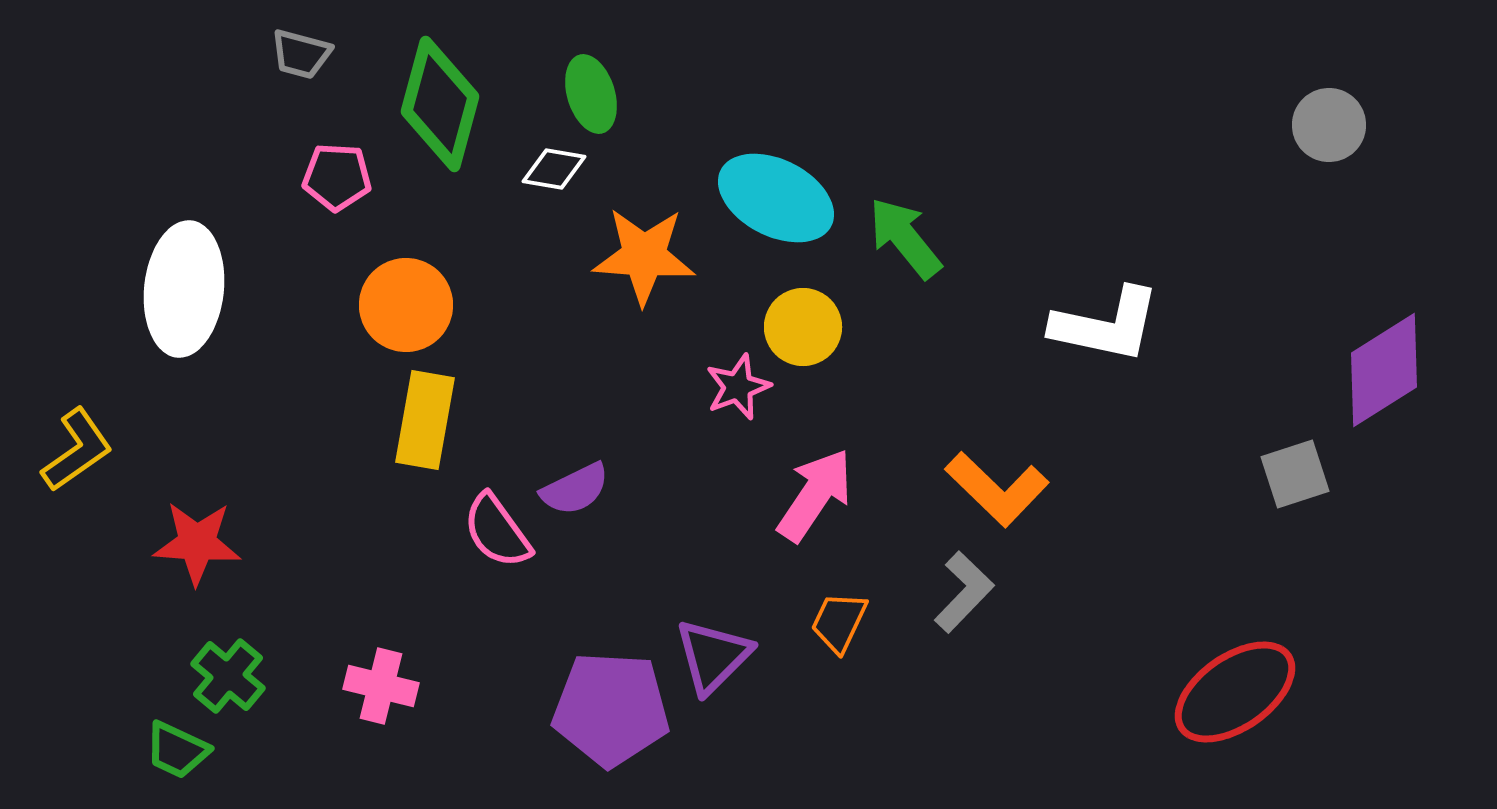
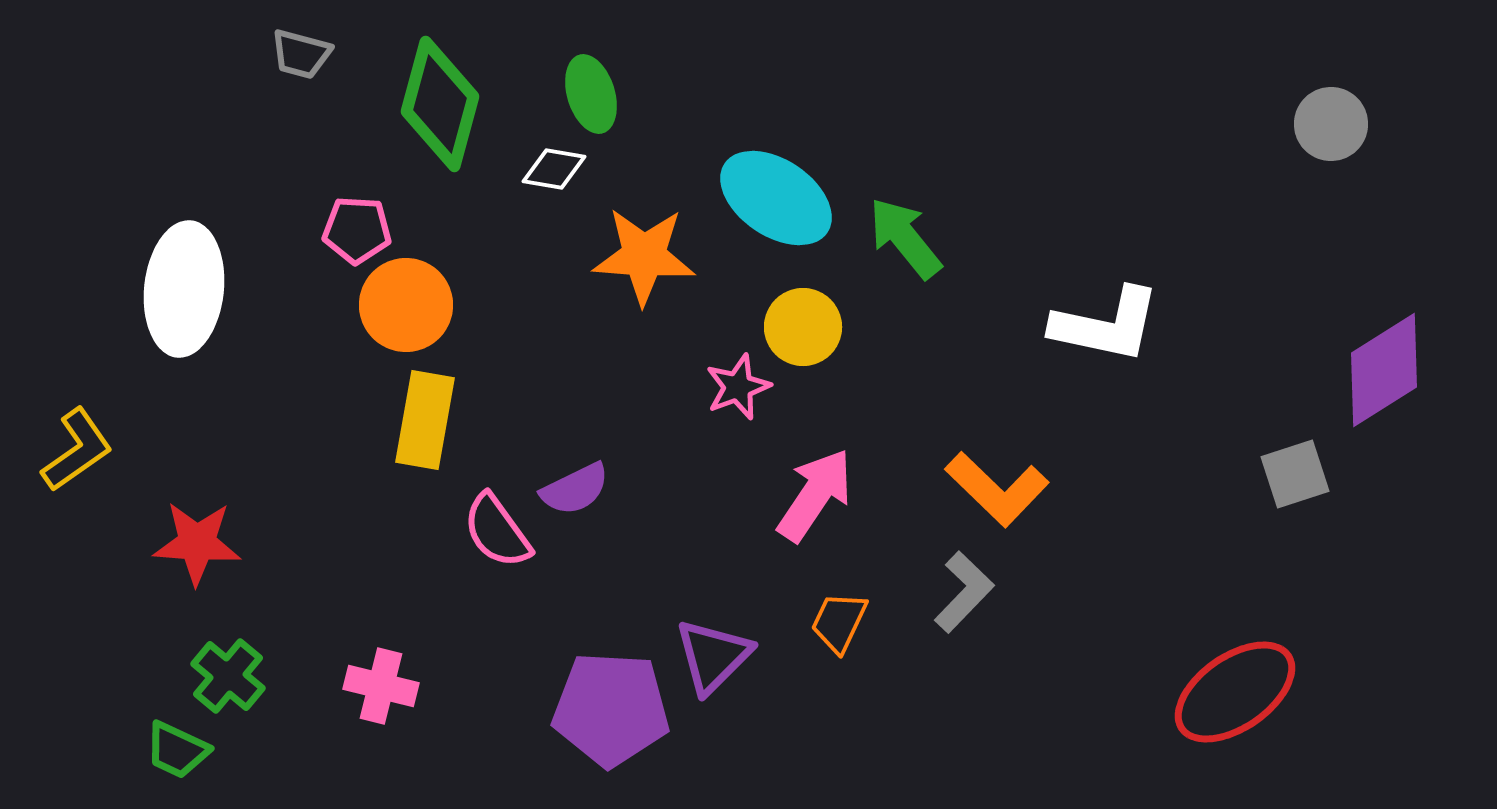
gray circle: moved 2 px right, 1 px up
pink pentagon: moved 20 px right, 53 px down
cyan ellipse: rotated 7 degrees clockwise
